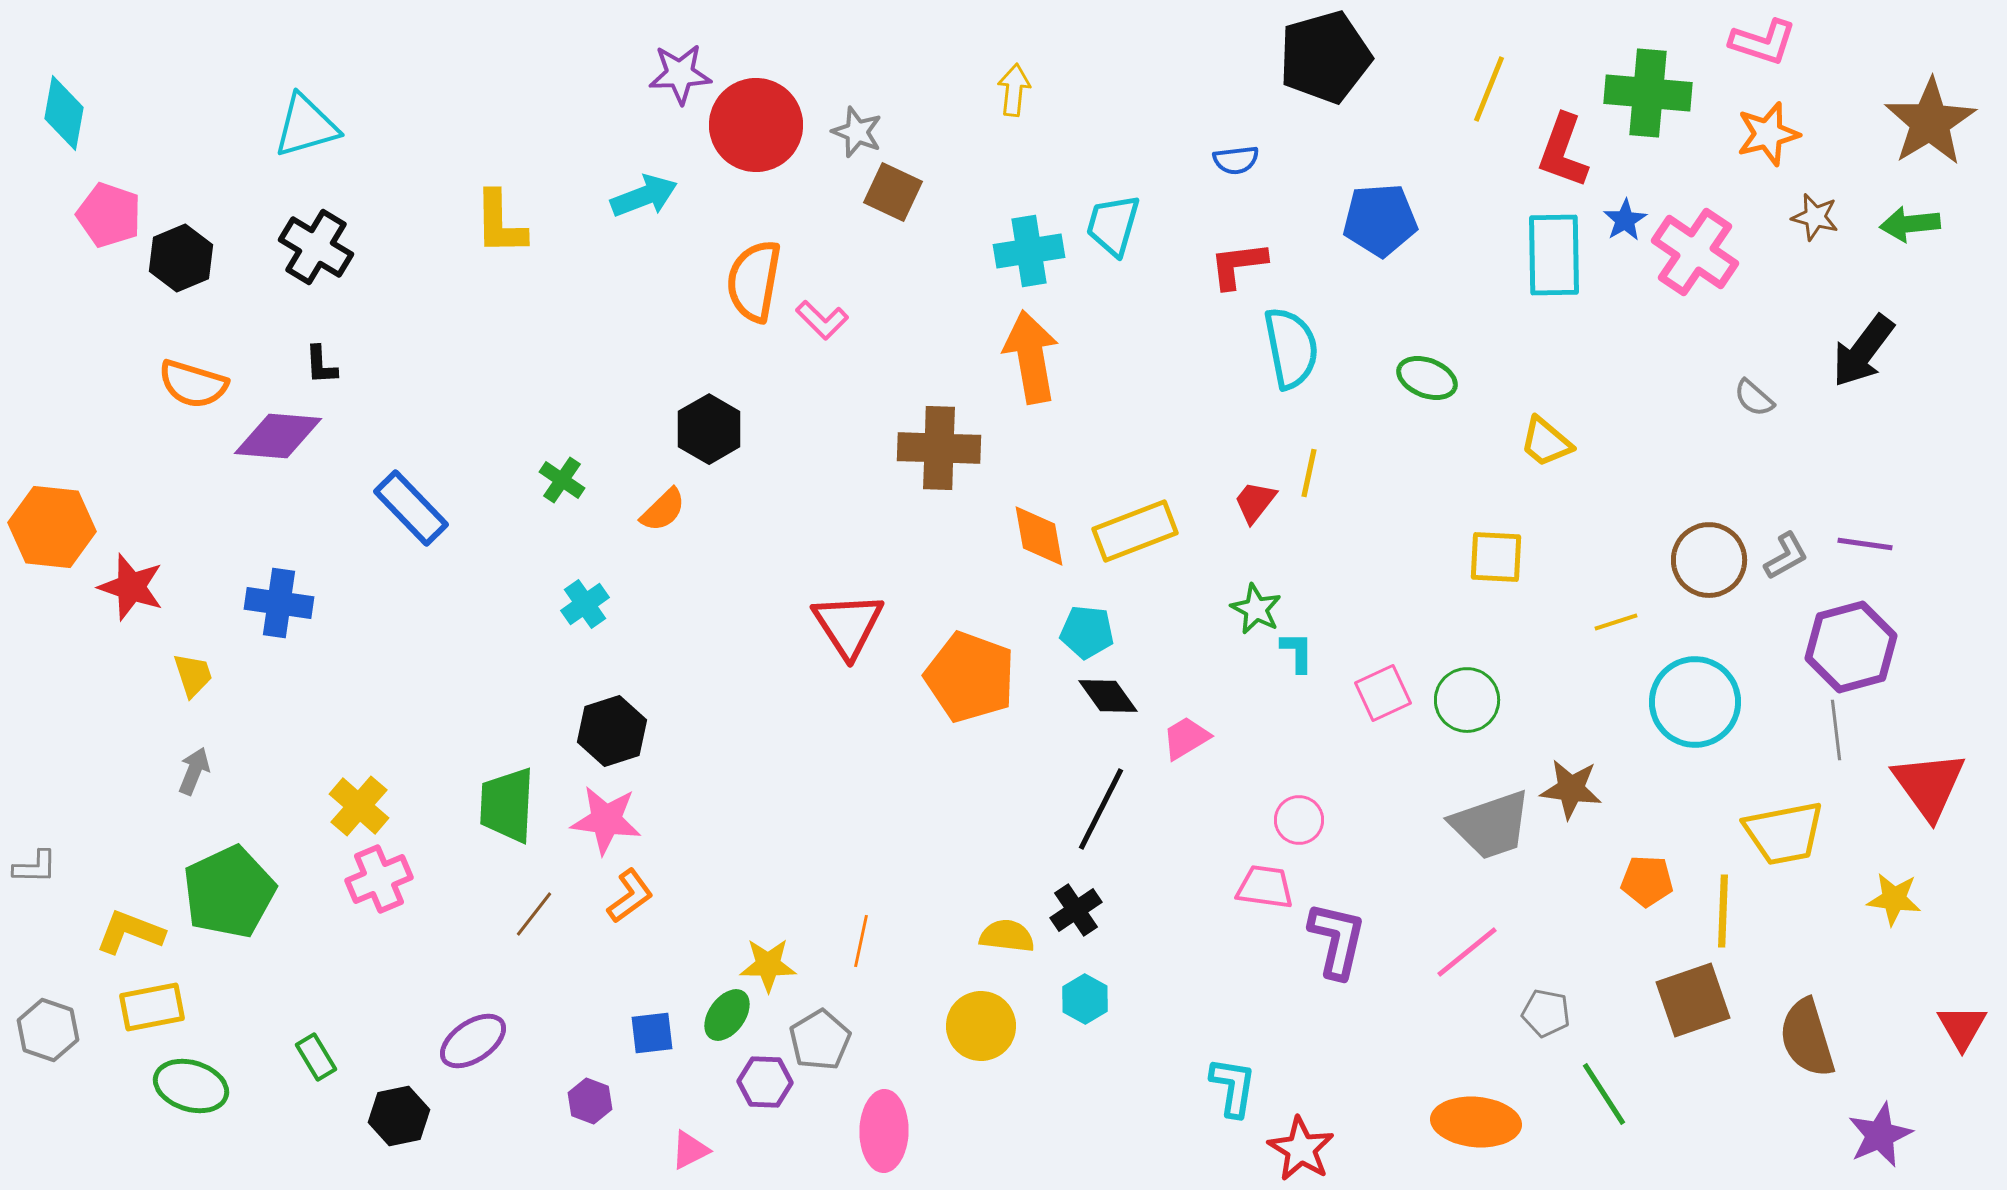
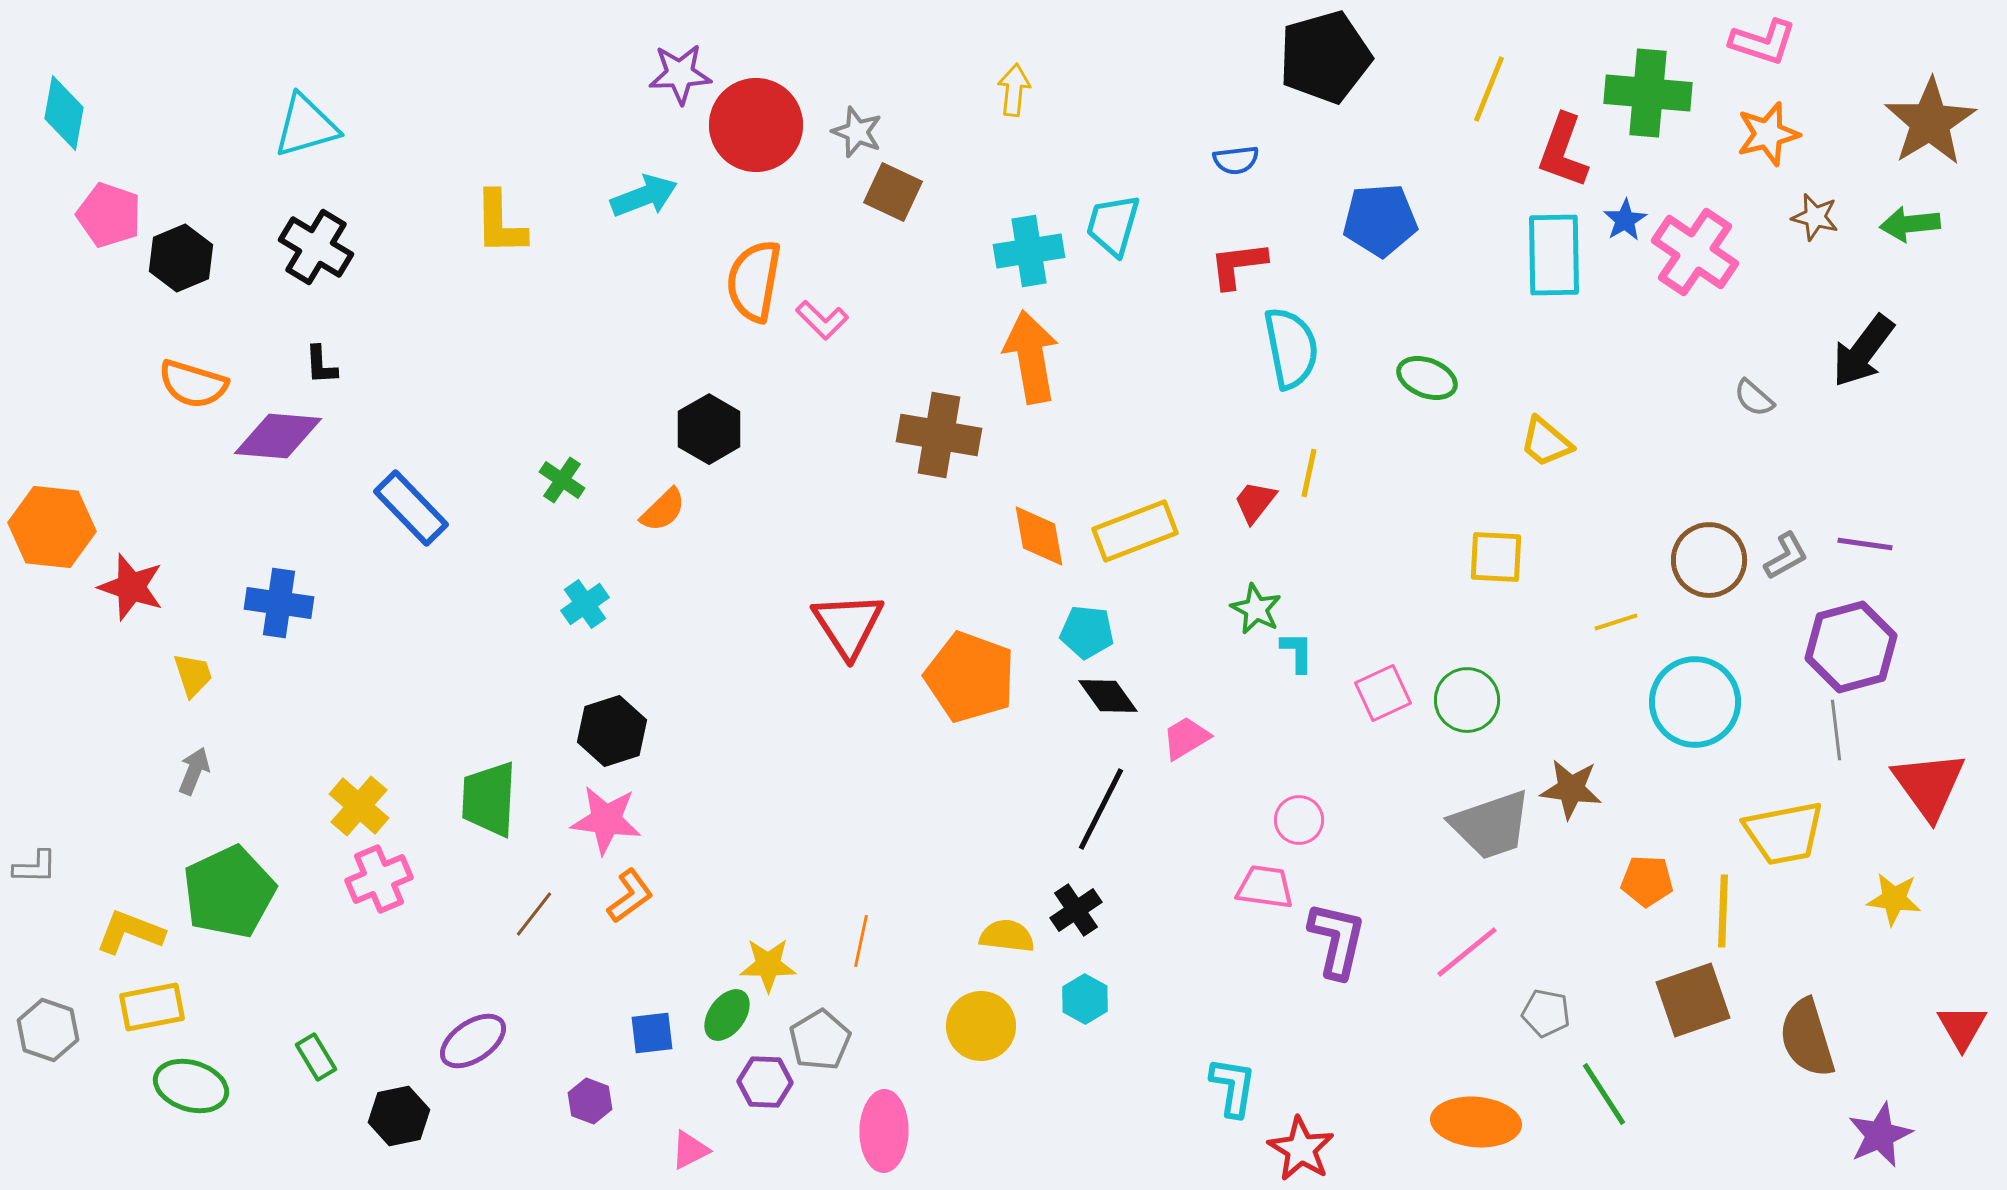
brown cross at (939, 448): moved 13 px up; rotated 8 degrees clockwise
green trapezoid at (507, 805): moved 18 px left, 6 px up
